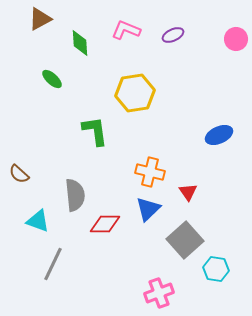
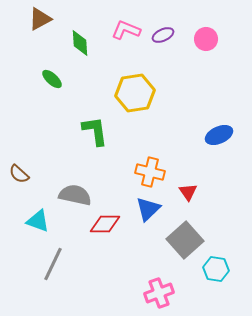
purple ellipse: moved 10 px left
pink circle: moved 30 px left
gray semicircle: rotated 72 degrees counterclockwise
